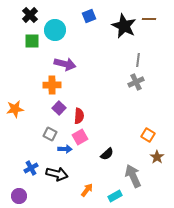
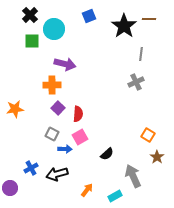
black star: rotated 10 degrees clockwise
cyan circle: moved 1 px left, 1 px up
gray line: moved 3 px right, 6 px up
purple square: moved 1 px left
red semicircle: moved 1 px left, 2 px up
gray square: moved 2 px right
black arrow: rotated 150 degrees clockwise
purple circle: moved 9 px left, 8 px up
